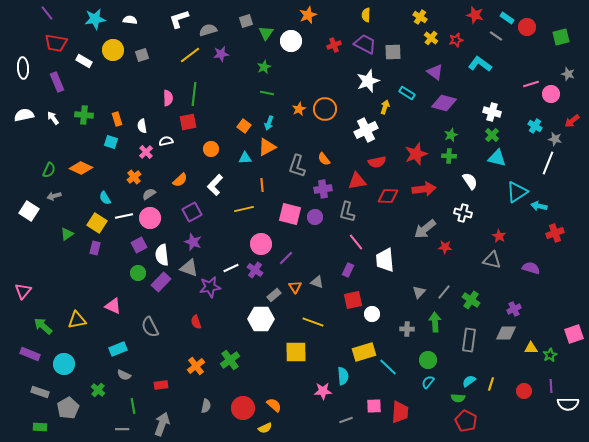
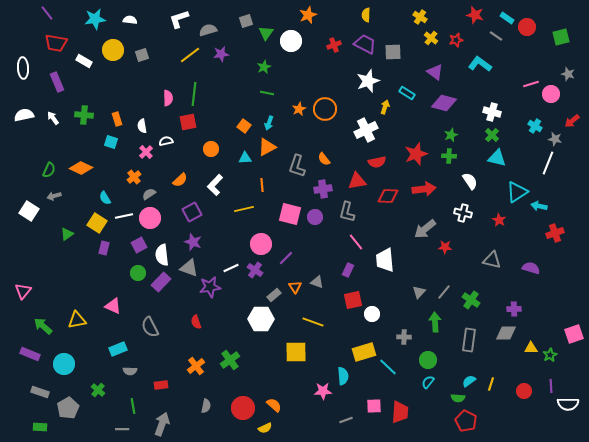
red star at (499, 236): moved 16 px up
purple rectangle at (95, 248): moved 9 px right
purple cross at (514, 309): rotated 24 degrees clockwise
gray cross at (407, 329): moved 3 px left, 8 px down
gray semicircle at (124, 375): moved 6 px right, 4 px up; rotated 24 degrees counterclockwise
